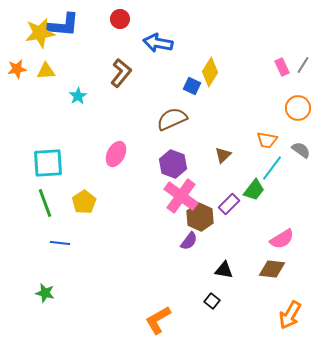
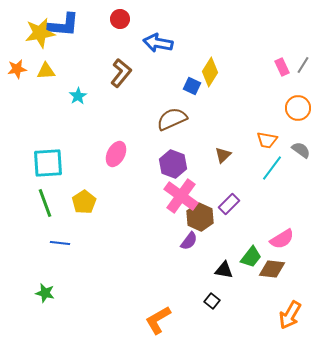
green trapezoid: moved 3 px left, 67 px down
